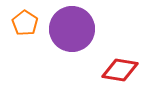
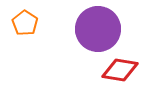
purple circle: moved 26 px right
